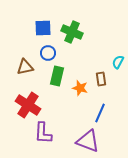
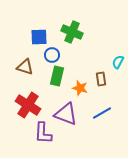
blue square: moved 4 px left, 9 px down
blue circle: moved 4 px right, 2 px down
brown triangle: rotated 30 degrees clockwise
blue line: moved 2 px right; rotated 36 degrees clockwise
purple triangle: moved 22 px left, 27 px up
